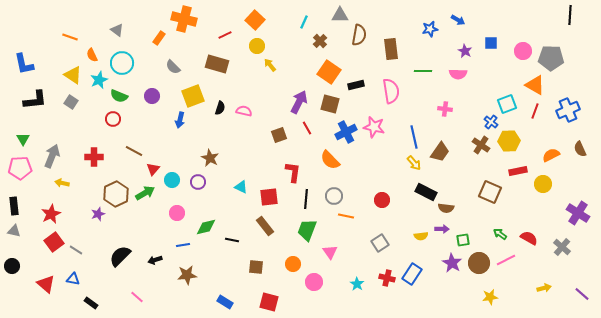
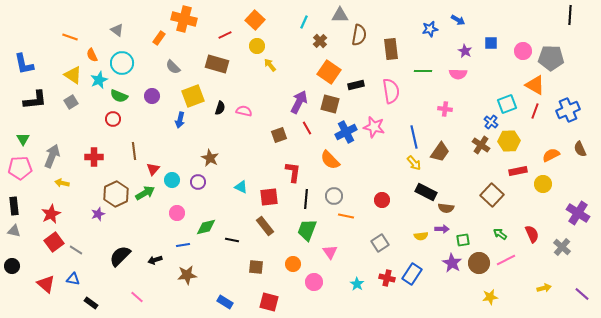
gray square at (71, 102): rotated 24 degrees clockwise
brown line at (134, 151): rotated 54 degrees clockwise
brown square at (490, 192): moved 2 px right, 3 px down; rotated 20 degrees clockwise
red semicircle at (529, 238): moved 3 px right, 4 px up; rotated 36 degrees clockwise
